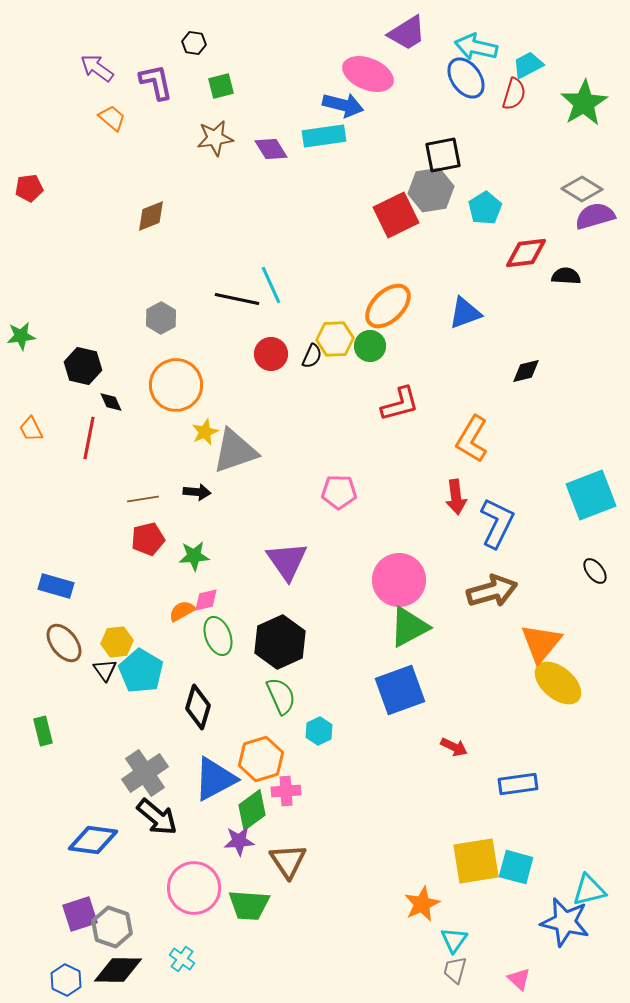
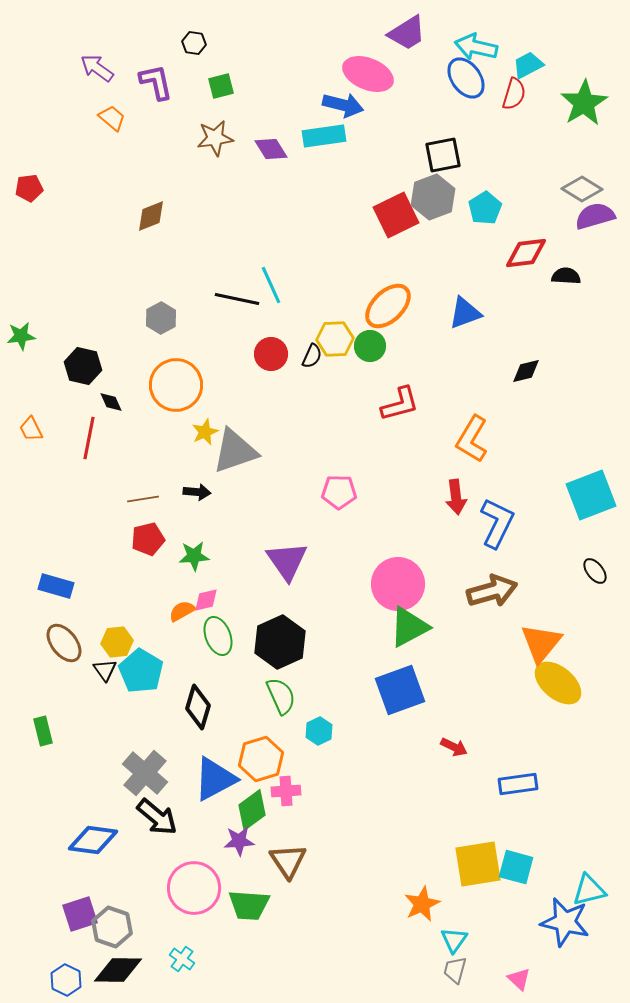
gray hexagon at (431, 190): moved 2 px right, 7 px down; rotated 12 degrees counterclockwise
pink circle at (399, 580): moved 1 px left, 4 px down
gray cross at (145, 773): rotated 15 degrees counterclockwise
yellow square at (476, 861): moved 2 px right, 3 px down
